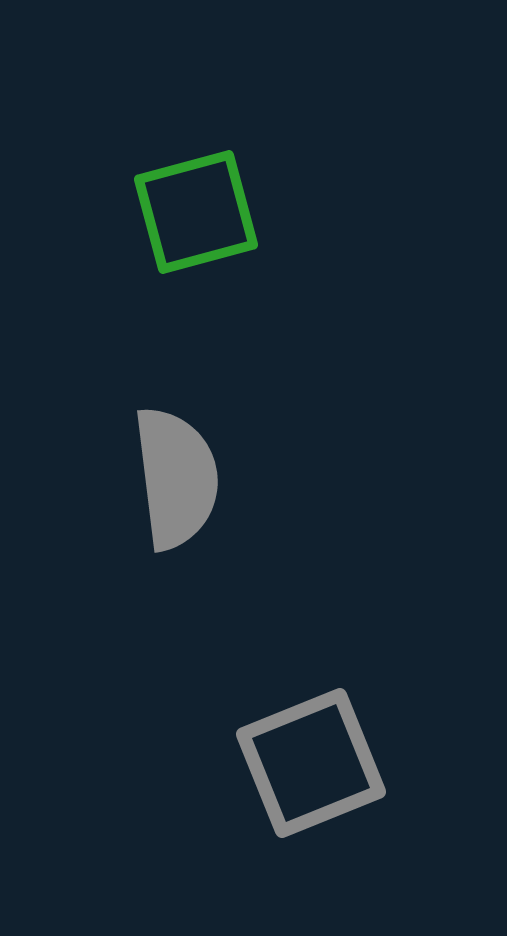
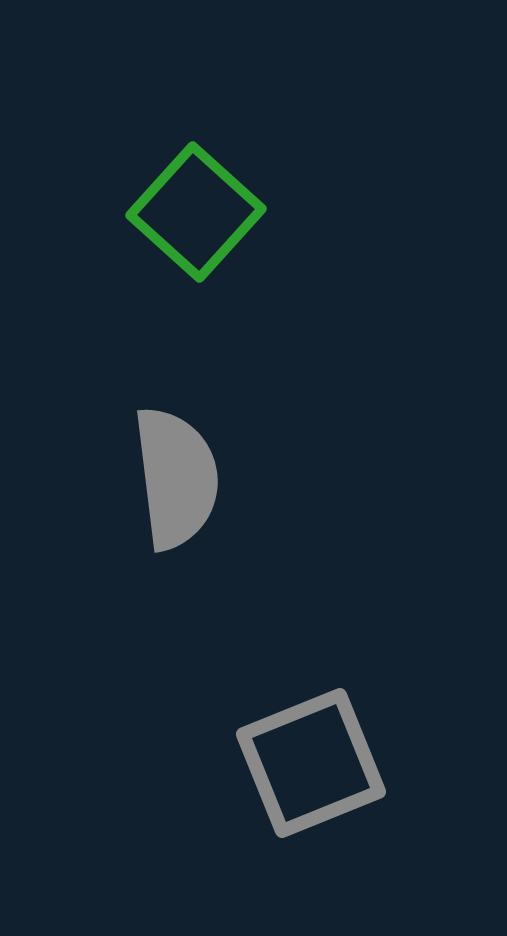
green square: rotated 33 degrees counterclockwise
